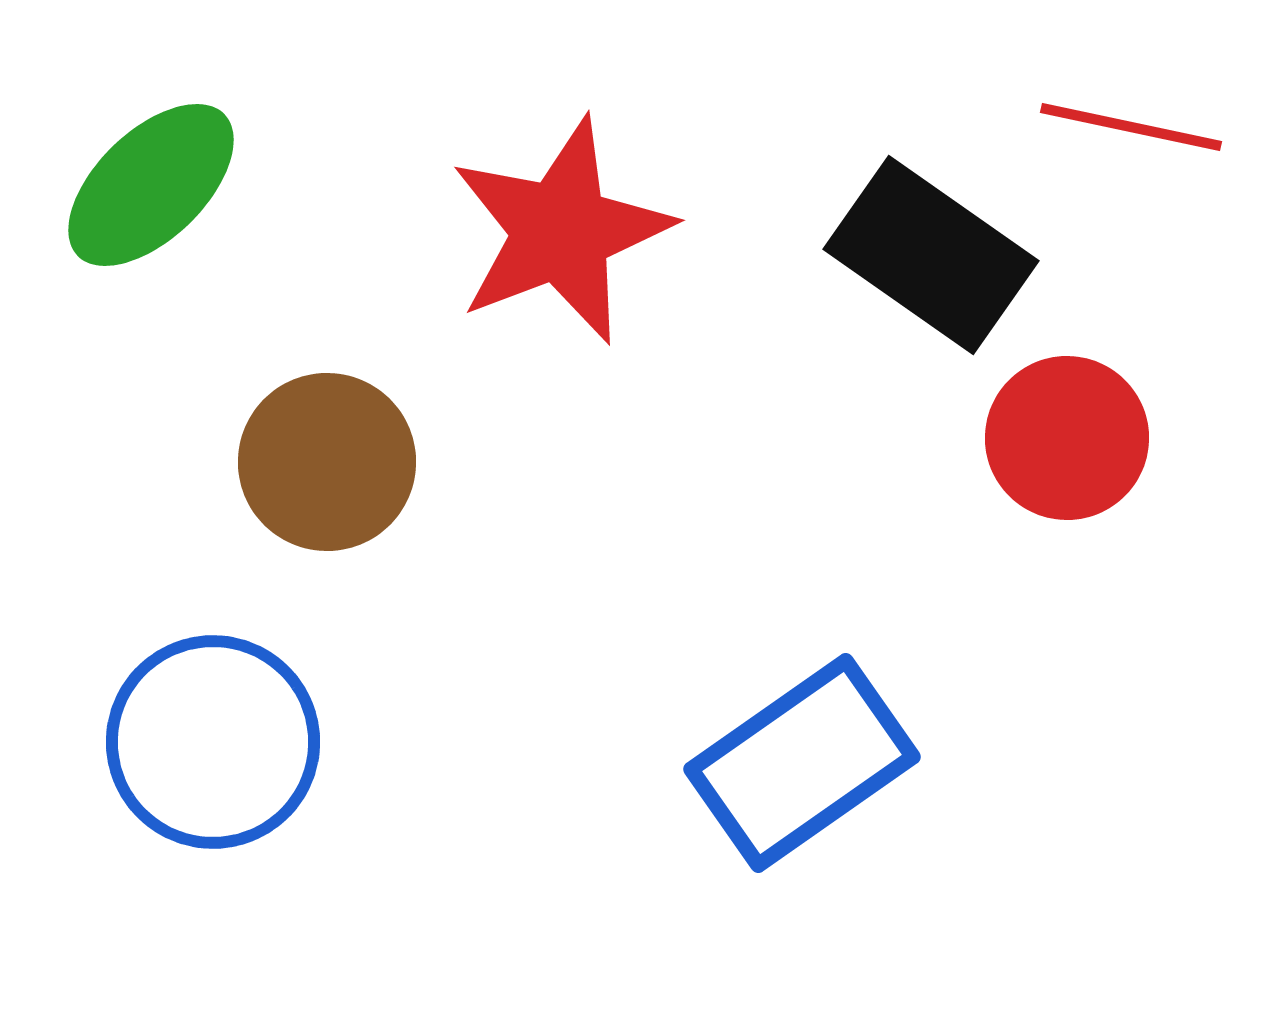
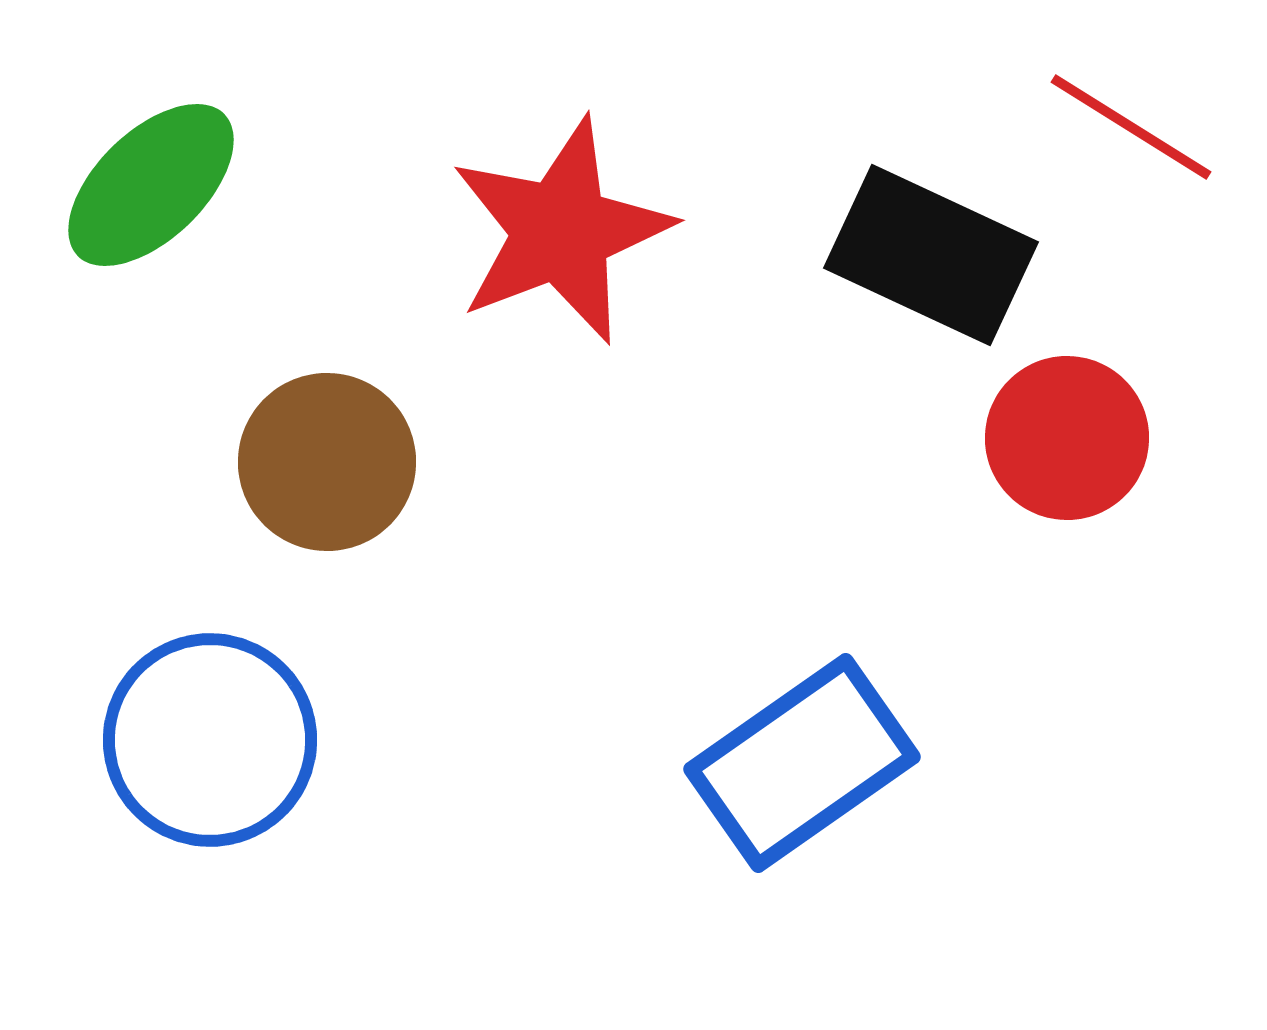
red line: rotated 20 degrees clockwise
black rectangle: rotated 10 degrees counterclockwise
blue circle: moved 3 px left, 2 px up
